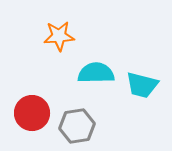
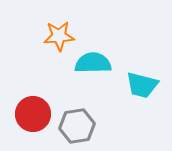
cyan semicircle: moved 3 px left, 10 px up
red circle: moved 1 px right, 1 px down
